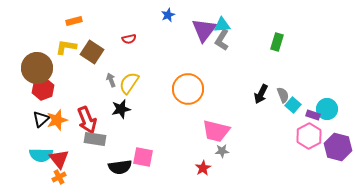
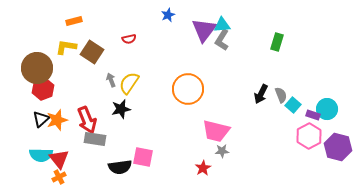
gray semicircle: moved 2 px left
